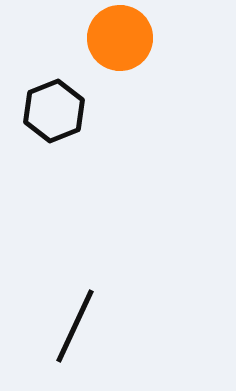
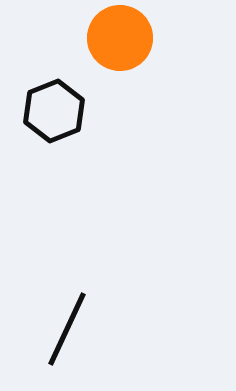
black line: moved 8 px left, 3 px down
